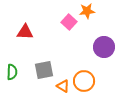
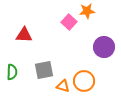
red triangle: moved 1 px left, 3 px down
orange triangle: rotated 16 degrees counterclockwise
